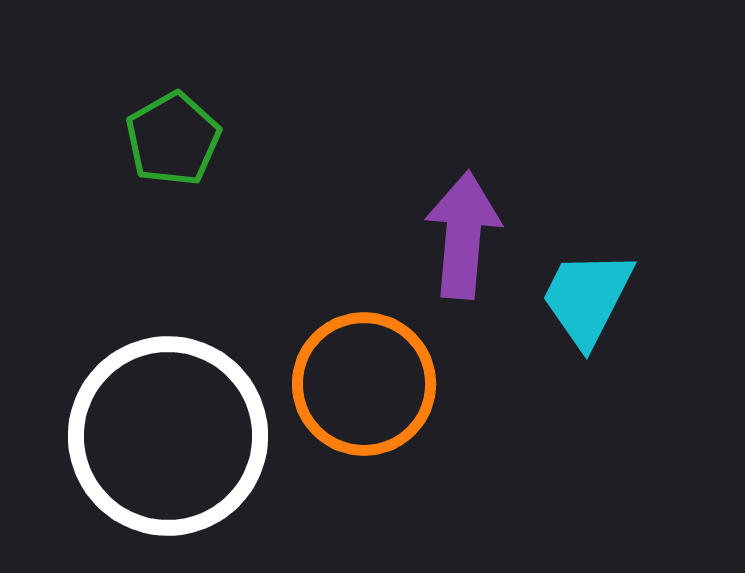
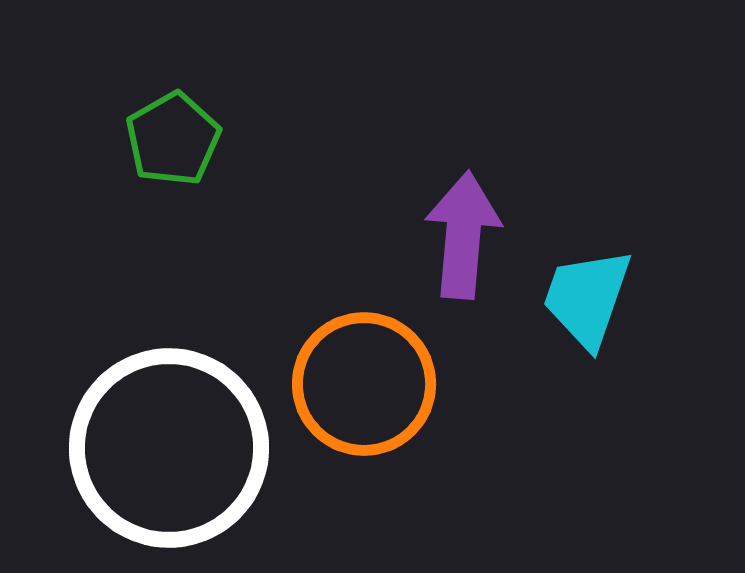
cyan trapezoid: rotated 8 degrees counterclockwise
white circle: moved 1 px right, 12 px down
